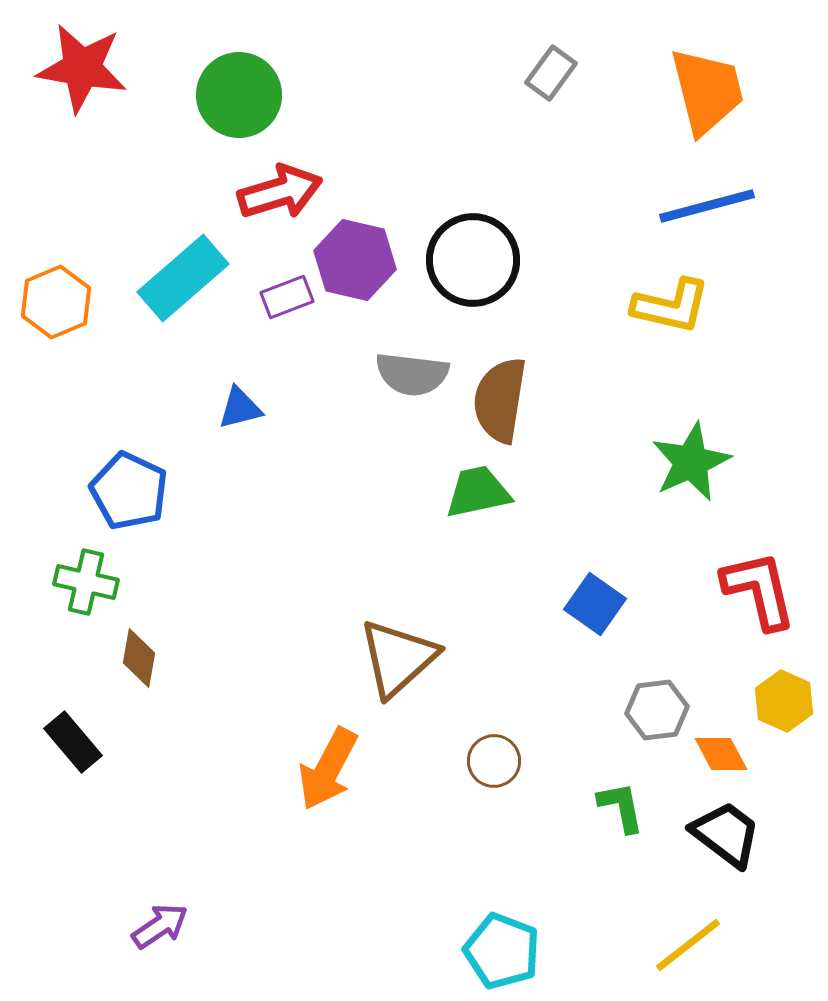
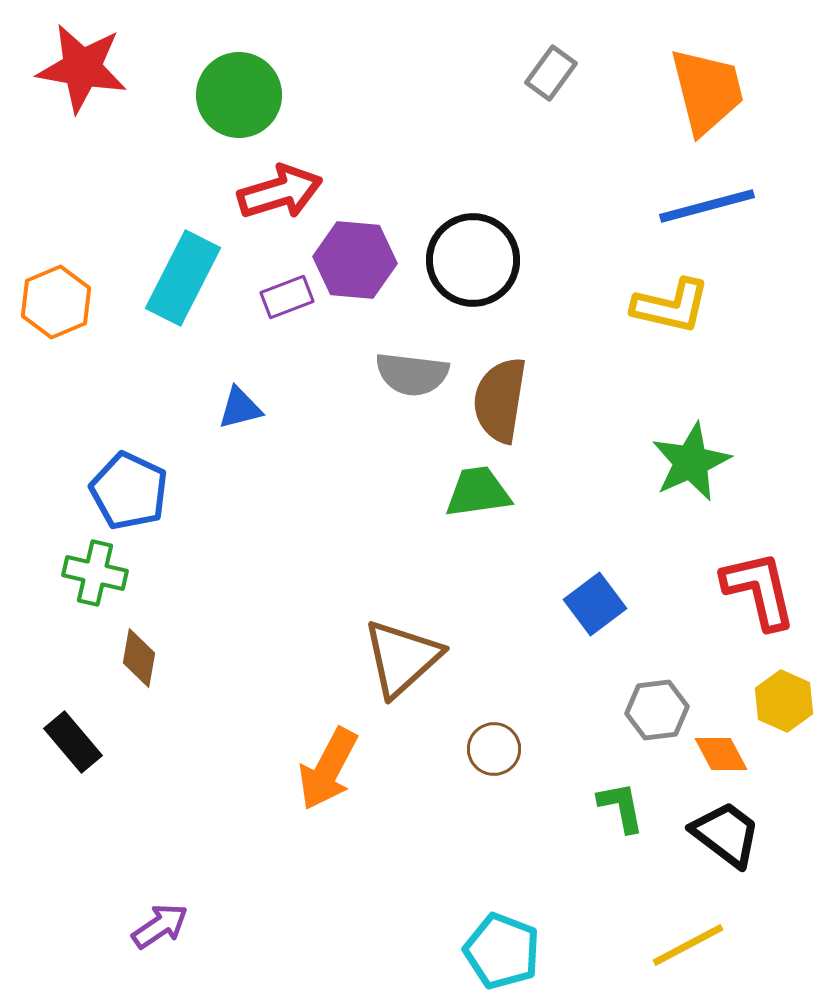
purple hexagon: rotated 8 degrees counterclockwise
cyan rectangle: rotated 22 degrees counterclockwise
green trapezoid: rotated 4 degrees clockwise
green cross: moved 9 px right, 9 px up
blue square: rotated 18 degrees clockwise
brown triangle: moved 4 px right
brown circle: moved 12 px up
yellow line: rotated 10 degrees clockwise
